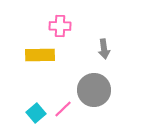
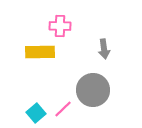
yellow rectangle: moved 3 px up
gray circle: moved 1 px left
